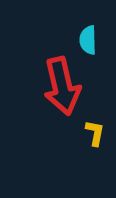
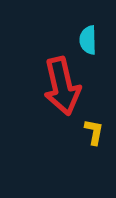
yellow L-shape: moved 1 px left, 1 px up
